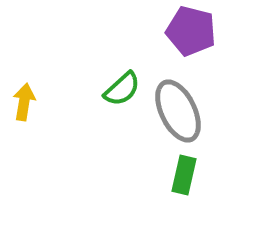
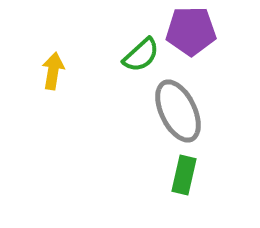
purple pentagon: rotated 15 degrees counterclockwise
green semicircle: moved 19 px right, 34 px up
yellow arrow: moved 29 px right, 31 px up
